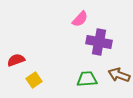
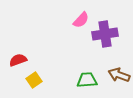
pink semicircle: moved 1 px right, 1 px down
purple cross: moved 6 px right, 8 px up; rotated 20 degrees counterclockwise
red semicircle: moved 2 px right
green trapezoid: moved 1 px down
